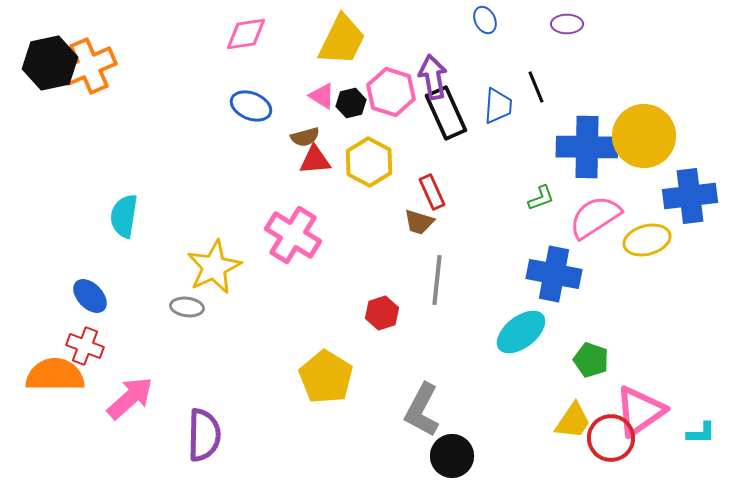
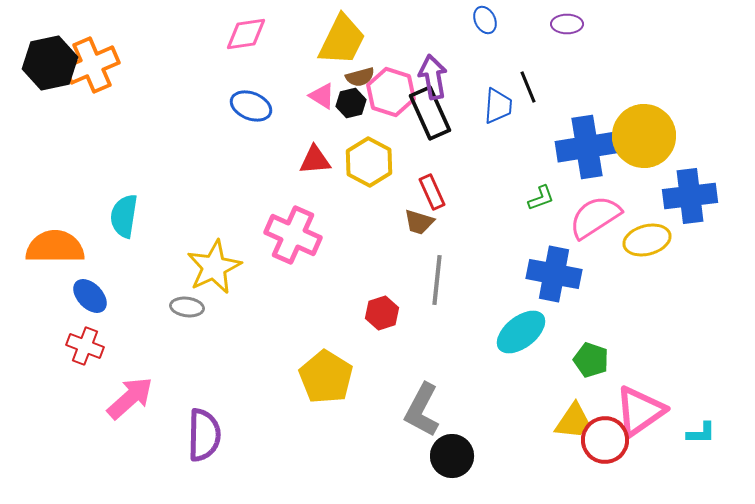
orange cross at (89, 66): moved 3 px right, 1 px up
black line at (536, 87): moved 8 px left
black rectangle at (446, 113): moved 16 px left
brown semicircle at (305, 137): moved 55 px right, 60 px up
blue cross at (587, 147): rotated 10 degrees counterclockwise
pink cross at (293, 235): rotated 8 degrees counterclockwise
orange semicircle at (55, 375): moved 128 px up
red circle at (611, 438): moved 6 px left, 2 px down
